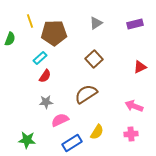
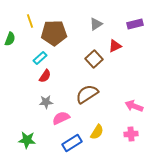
gray triangle: moved 1 px down
red triangle: moved 25 px left, 21 px up
brown semicircle: moved 1 px right
pink semicircle: moved 1 px right, 2 px up
